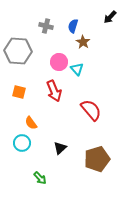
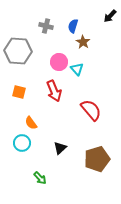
black arrow: moved 1 px up
